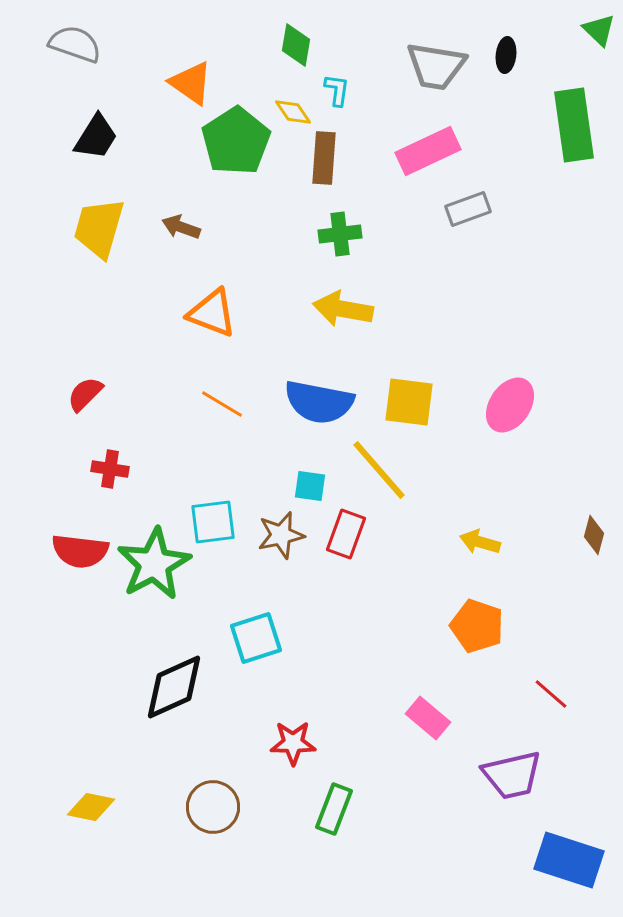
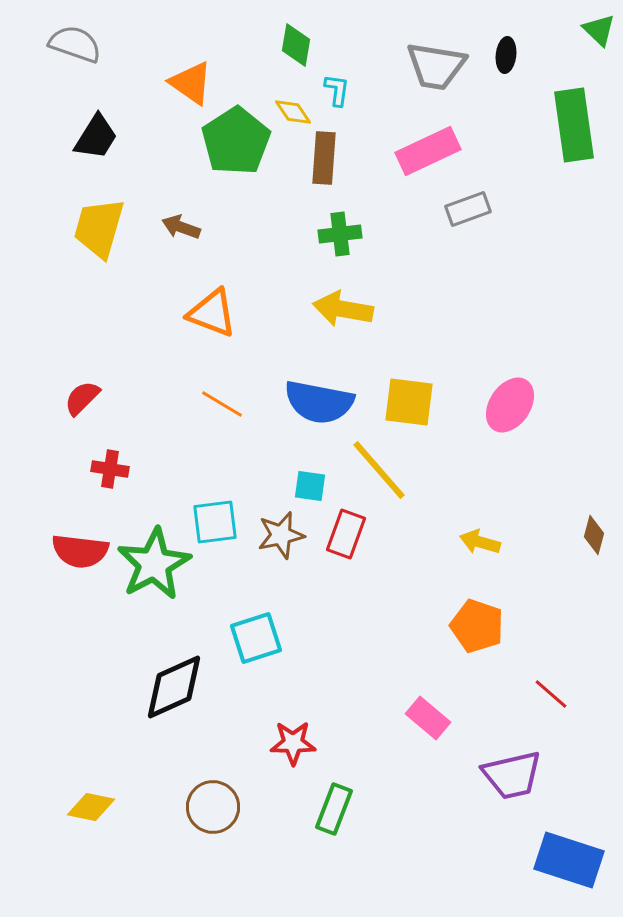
red semicircle at (85, 394): moved 3 px left, 4 px down
cyan square at (213, 522): moved 2 px right
